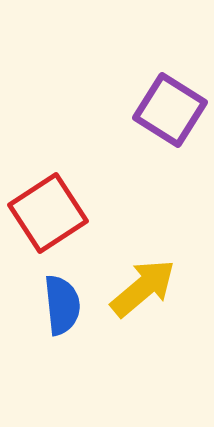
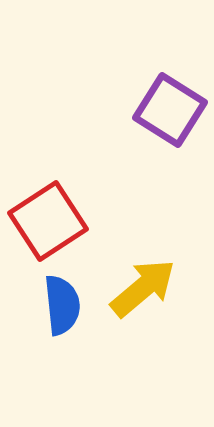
red square: moved 8 px down
